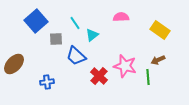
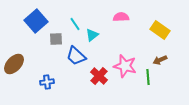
cyan line: moved 1 px down
brown arrow: moved 2 px right
